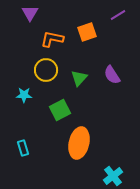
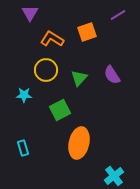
orange L-shape: rotated 20 degrees clockwise
cyan cross: moved 1 px right
